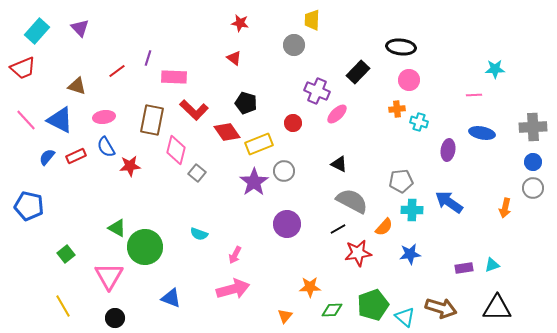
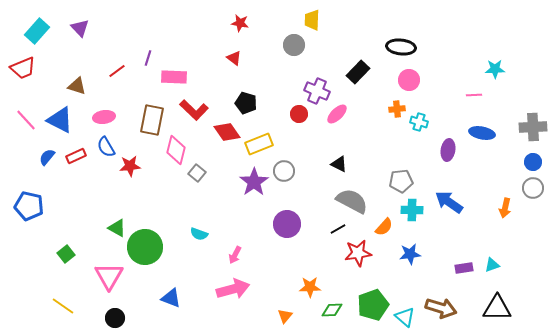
red circle at (293, 123): moved 6 px right, 9 px up
yellow line at (63, 306): rotated 25 degrees counterclockwise
